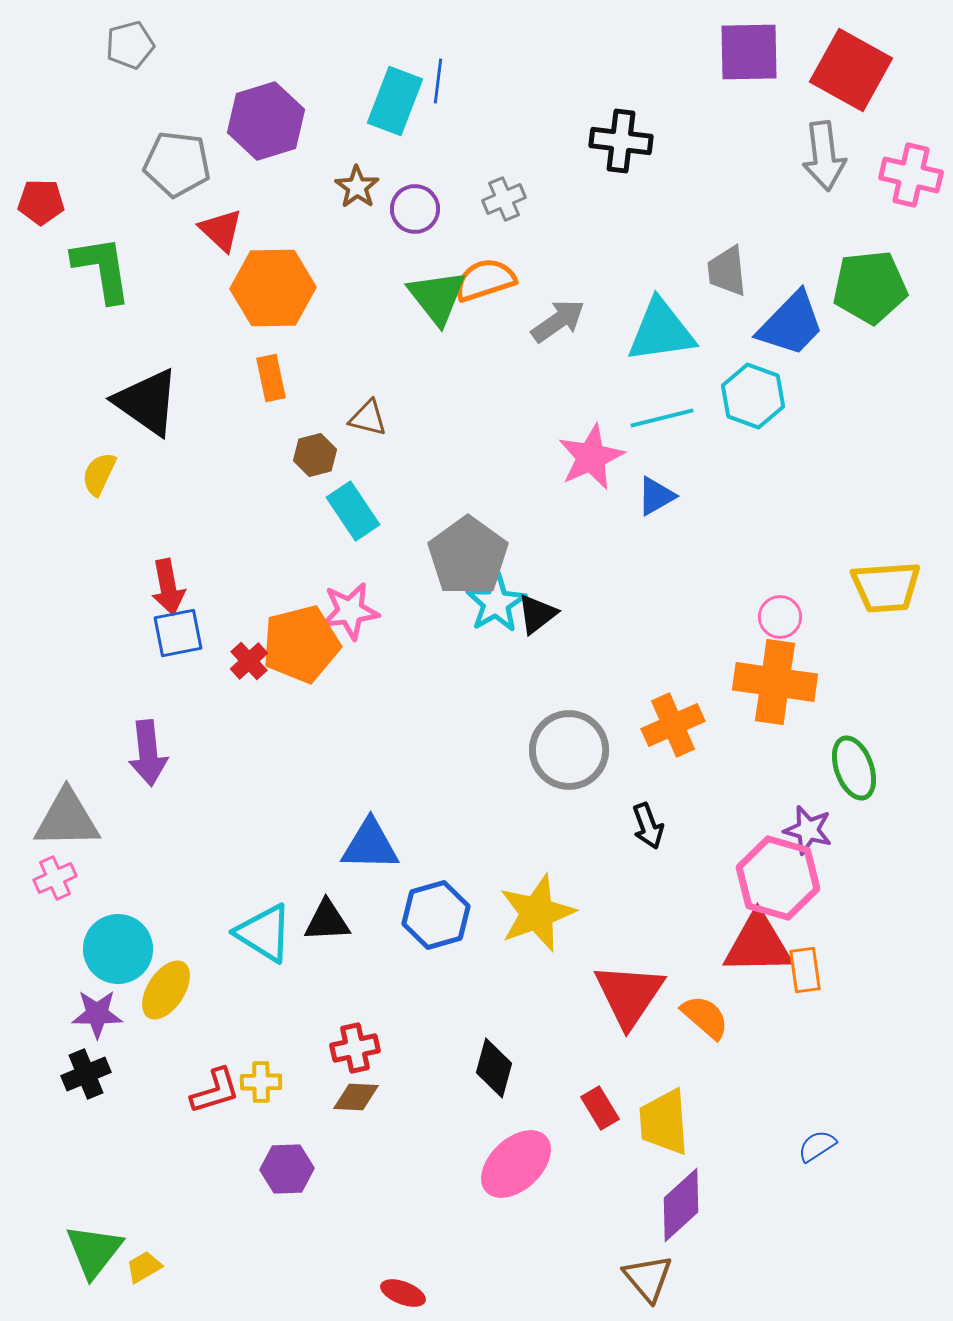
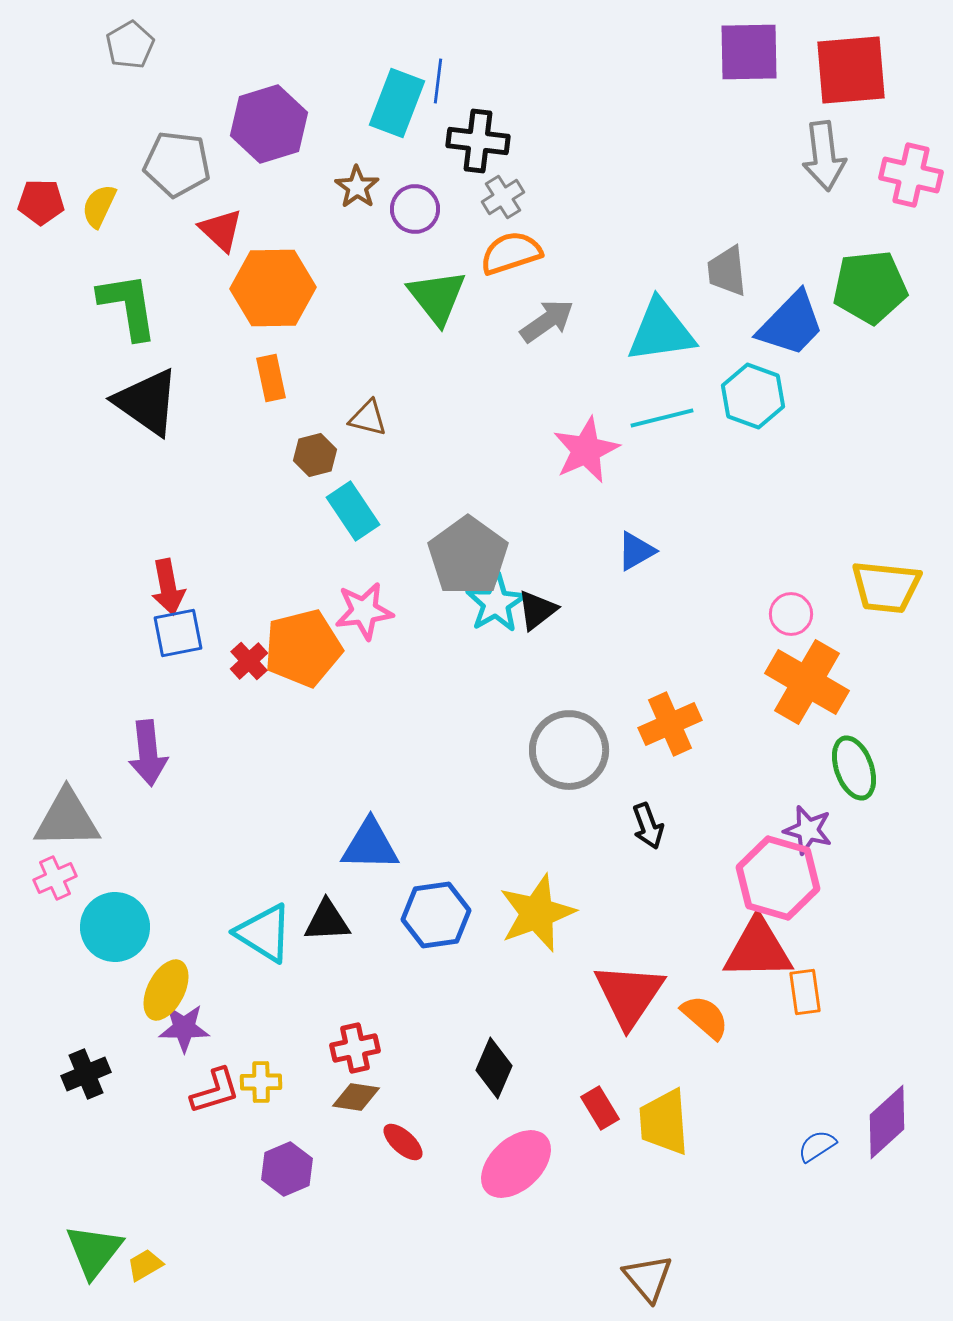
gray pentagon at (130, 45): rotated 15 degrees counterclockwise
red square at (851, 70): rotated 34 degrees counterclockwise
cyan rectangle at (395, 101): moved 2 px right, 2 px down
purple hexagon at (266, 121): moved 3 px right, 3 px down
black cross at (621, 141): moved 143 px left
gray cross at (504, 199): moved 1 px left, 2 px up; rotated 9 degrees counterclockwise
green L-shape at (102, 269): moved 26 px right, 37 px down
orange semicircle at (485, 280): moved 26 px right, 27 px up
gray arrow at (558, 321): moved 11 px left
pink star at (591, 457): moved 5 px left, 7 px up
yellow semicircle at (99, 474): moved 268 px up
blue triangle at (656, 496): moved 20 px left, 55 px down
yellow trapezoid at (886, 587): rotated 10 degrees clockwise
pink star at (350, 611): moved 14 px right
black triangle at (537, 614): moved 4 px up
pink circle at (780, 617): moved 11 px right, 3 px up
orange pentagon at (301, 644): moved 2 px right, 4 px down
orange cross at (775, 682): moved 32 px right; rotated 22 degrees clockwise
orange cross at (673, 725): moved 3 px left, 1 px up
blue hexagon at (436, 915): rotated 8 degrees clockwise
red triangle at (758, 944): moved 5 px down
cyan circle at (118, 949): moved 3 px left, 22 px up
orange rectangle at (805, 970): moved 22 px down
yellow ellipse at (166, 990): rotated 6 degrees counterclockwise
purple star at (97, 1014): moved 87 px right, 14 px down
black diamond at (494, 1068): rotated 8 degrees clockwise
brown diamond at (356, 1097): rotated 6 degrees clockwise
purple hexagon at (287, 1169): rotated 21 degrees counterclockwise
purple diamond at (681, 1205): moved 206 px right, 83 px up
yellow trapezoid at (144, 1267): moved 1 px right, 2 px up
red ellipse at (403, 1293): moved 151 px up; rotated 21 degrees clockwise
